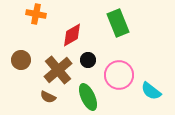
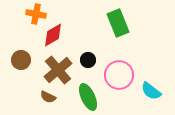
red diamond: moved 19 px left
